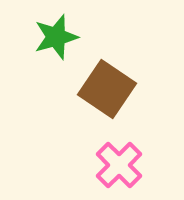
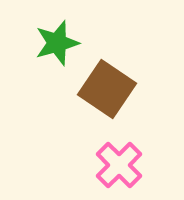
green star: moved 1 px right, 6 px down
